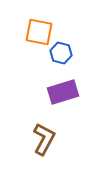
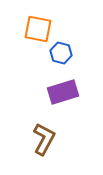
orange square: moved 1 px left, 3 px up
